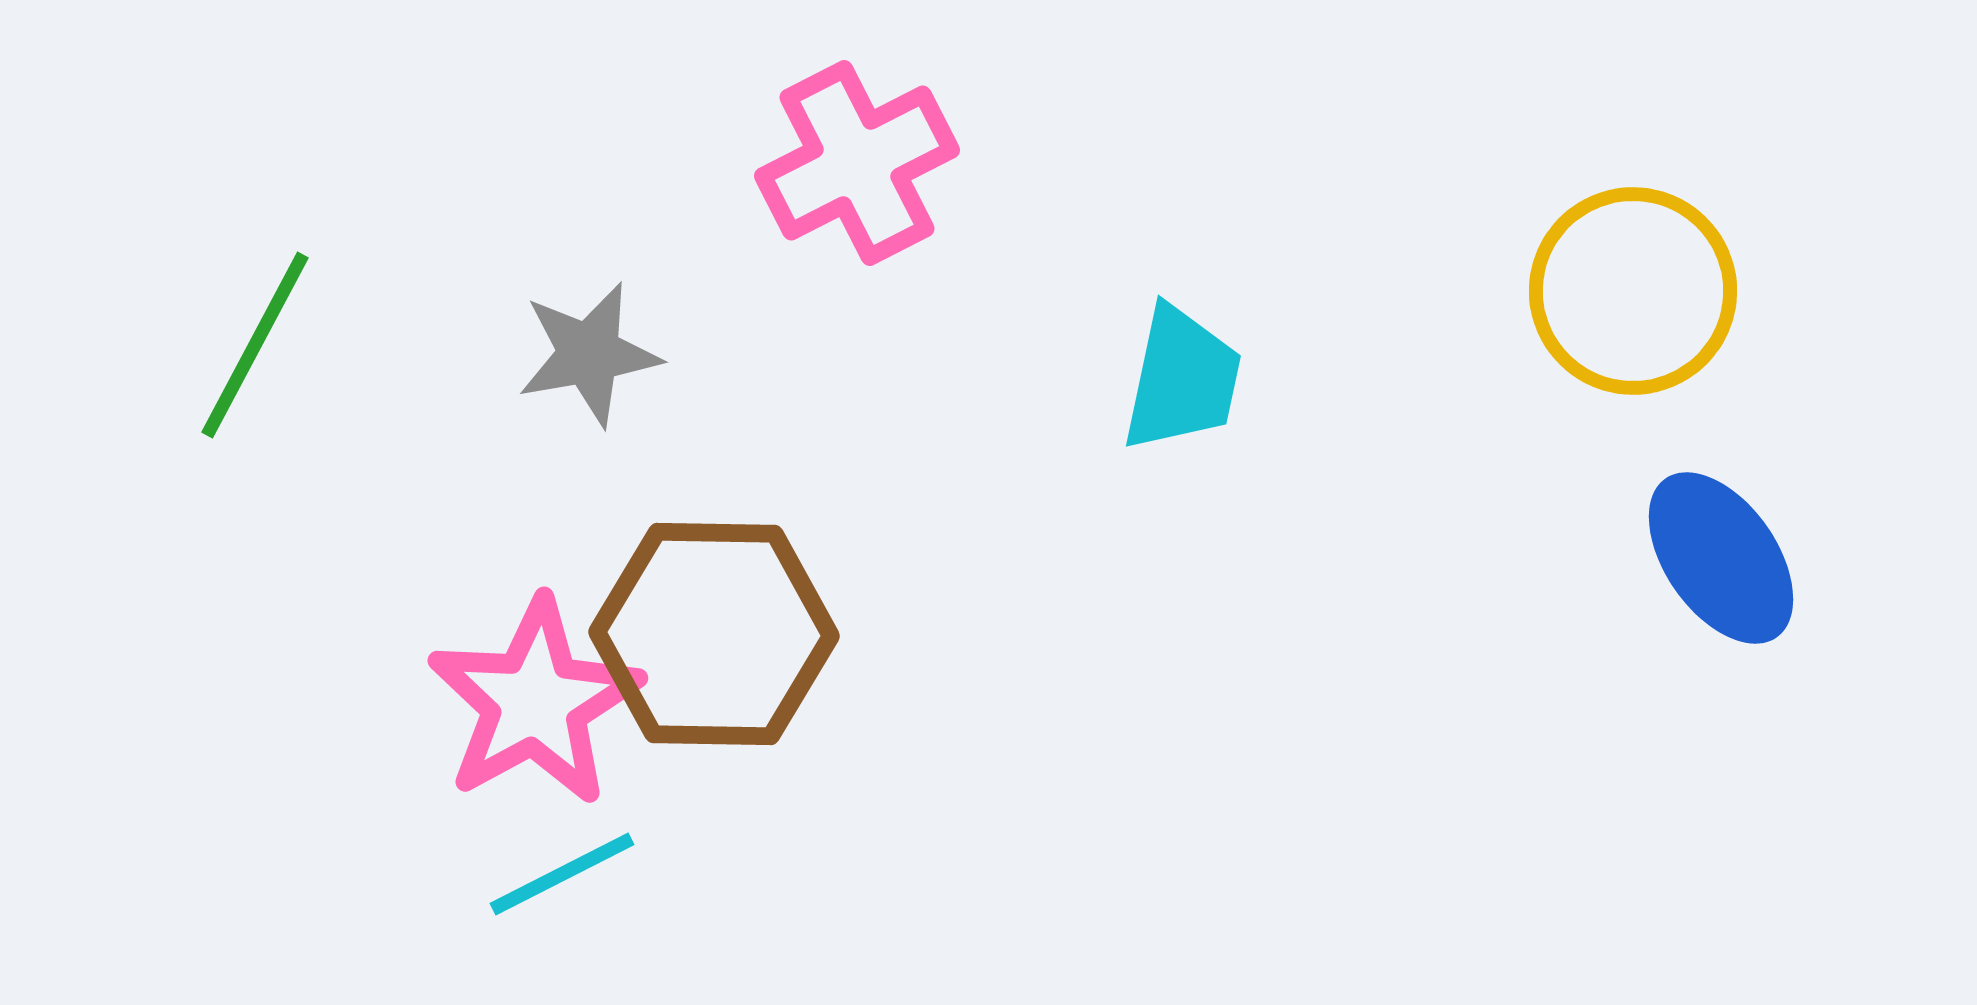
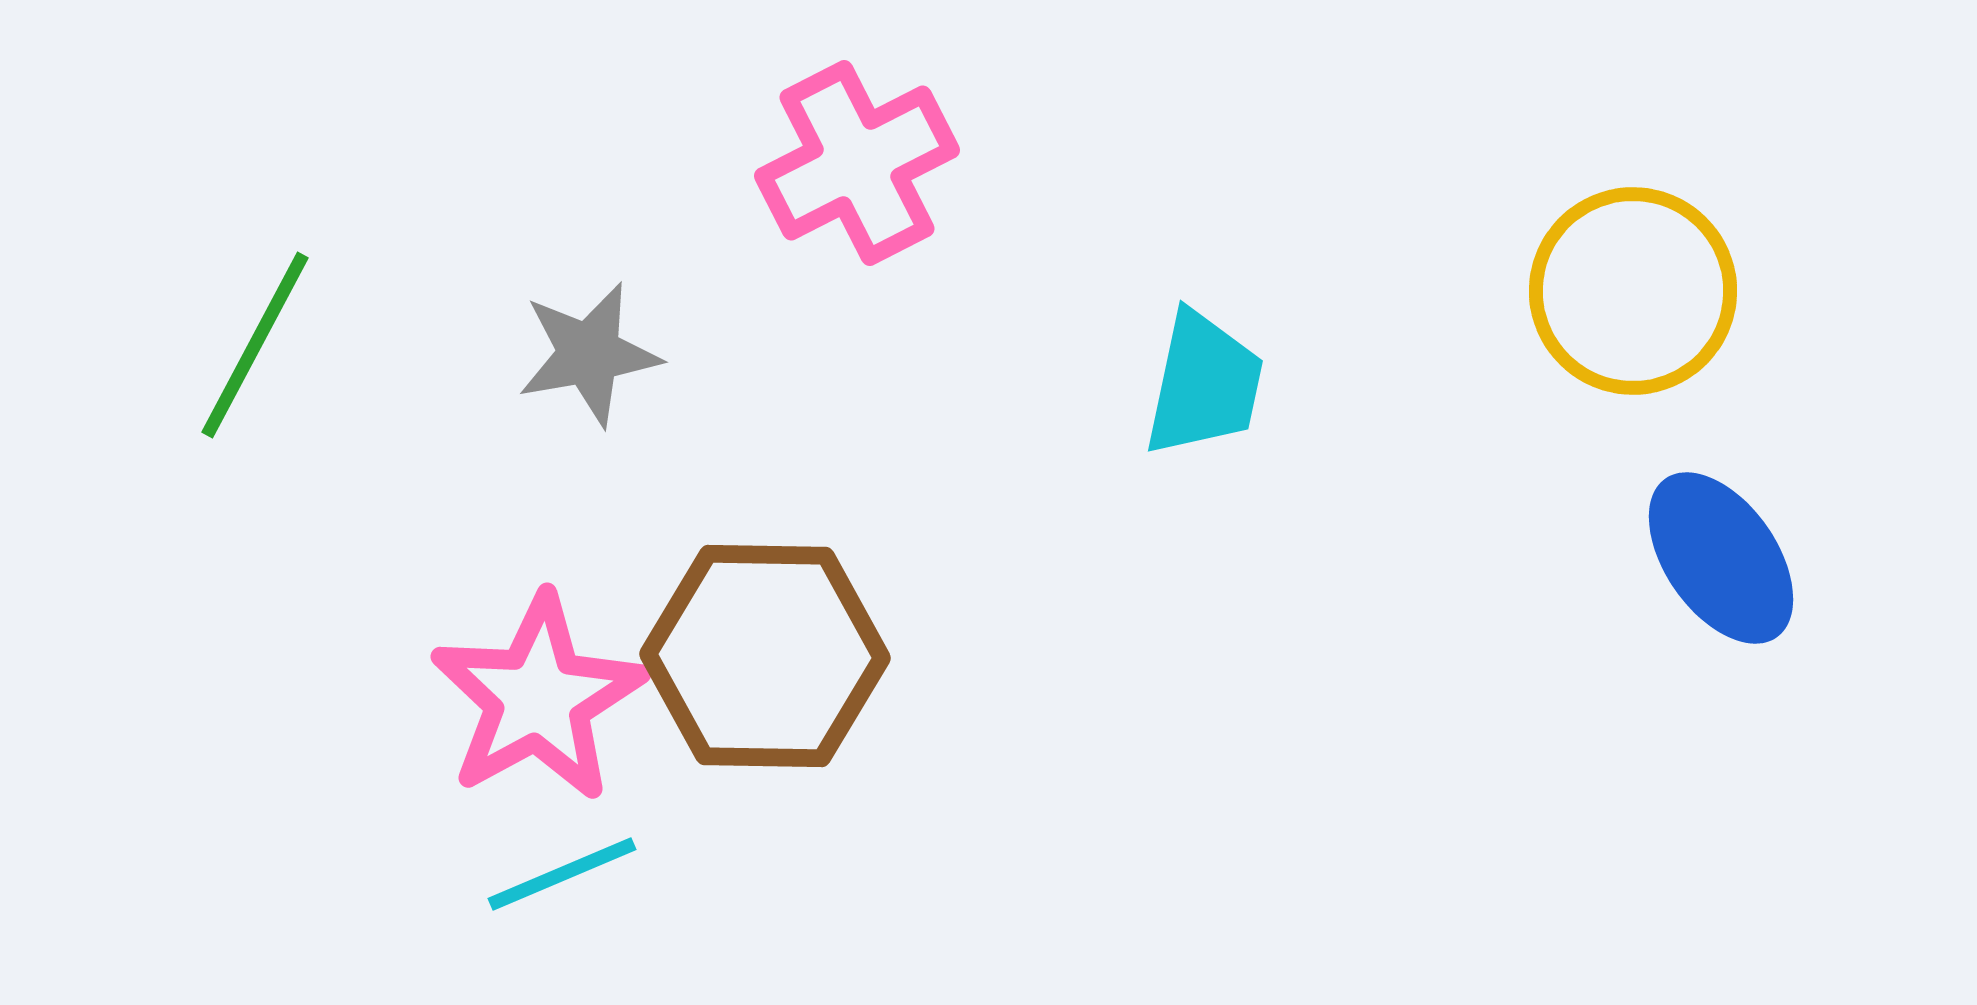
cyan trapezoid: moved 22 px right, 5 px down
brown hexagon: moved 51 px right, 22 px down
pink star: moved 3 px right, 4 px up
cyan line: rotated 4 degrees clockwise
